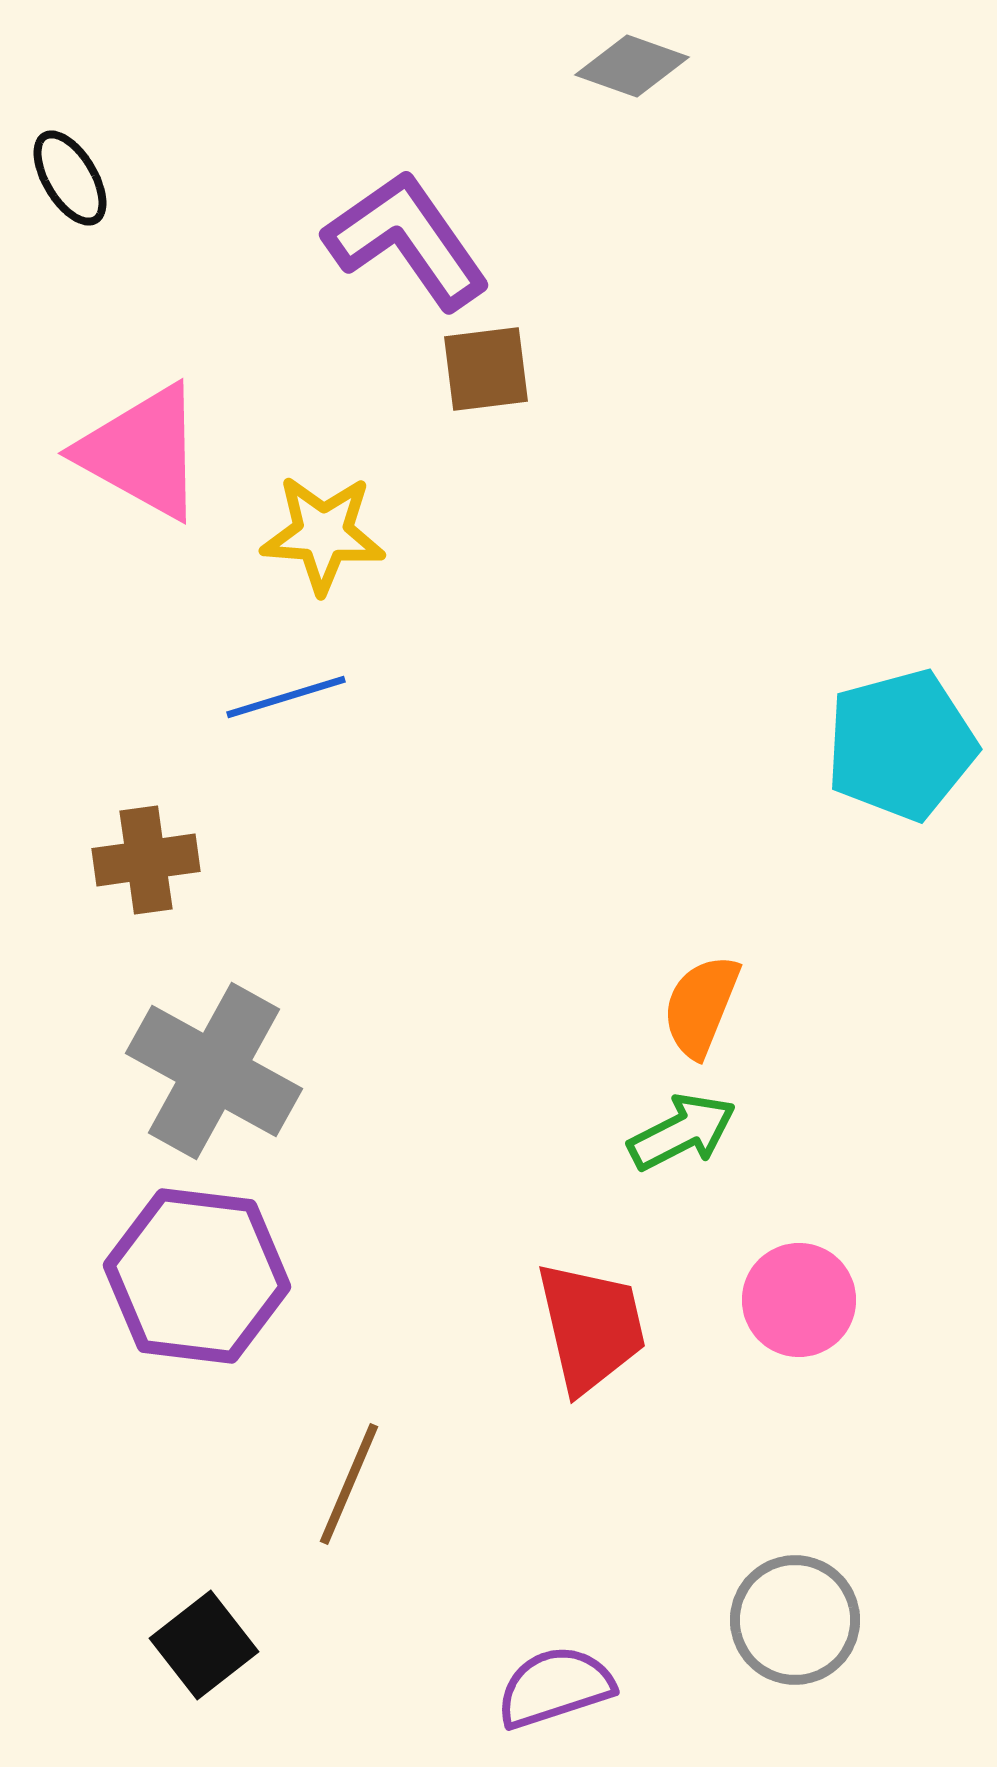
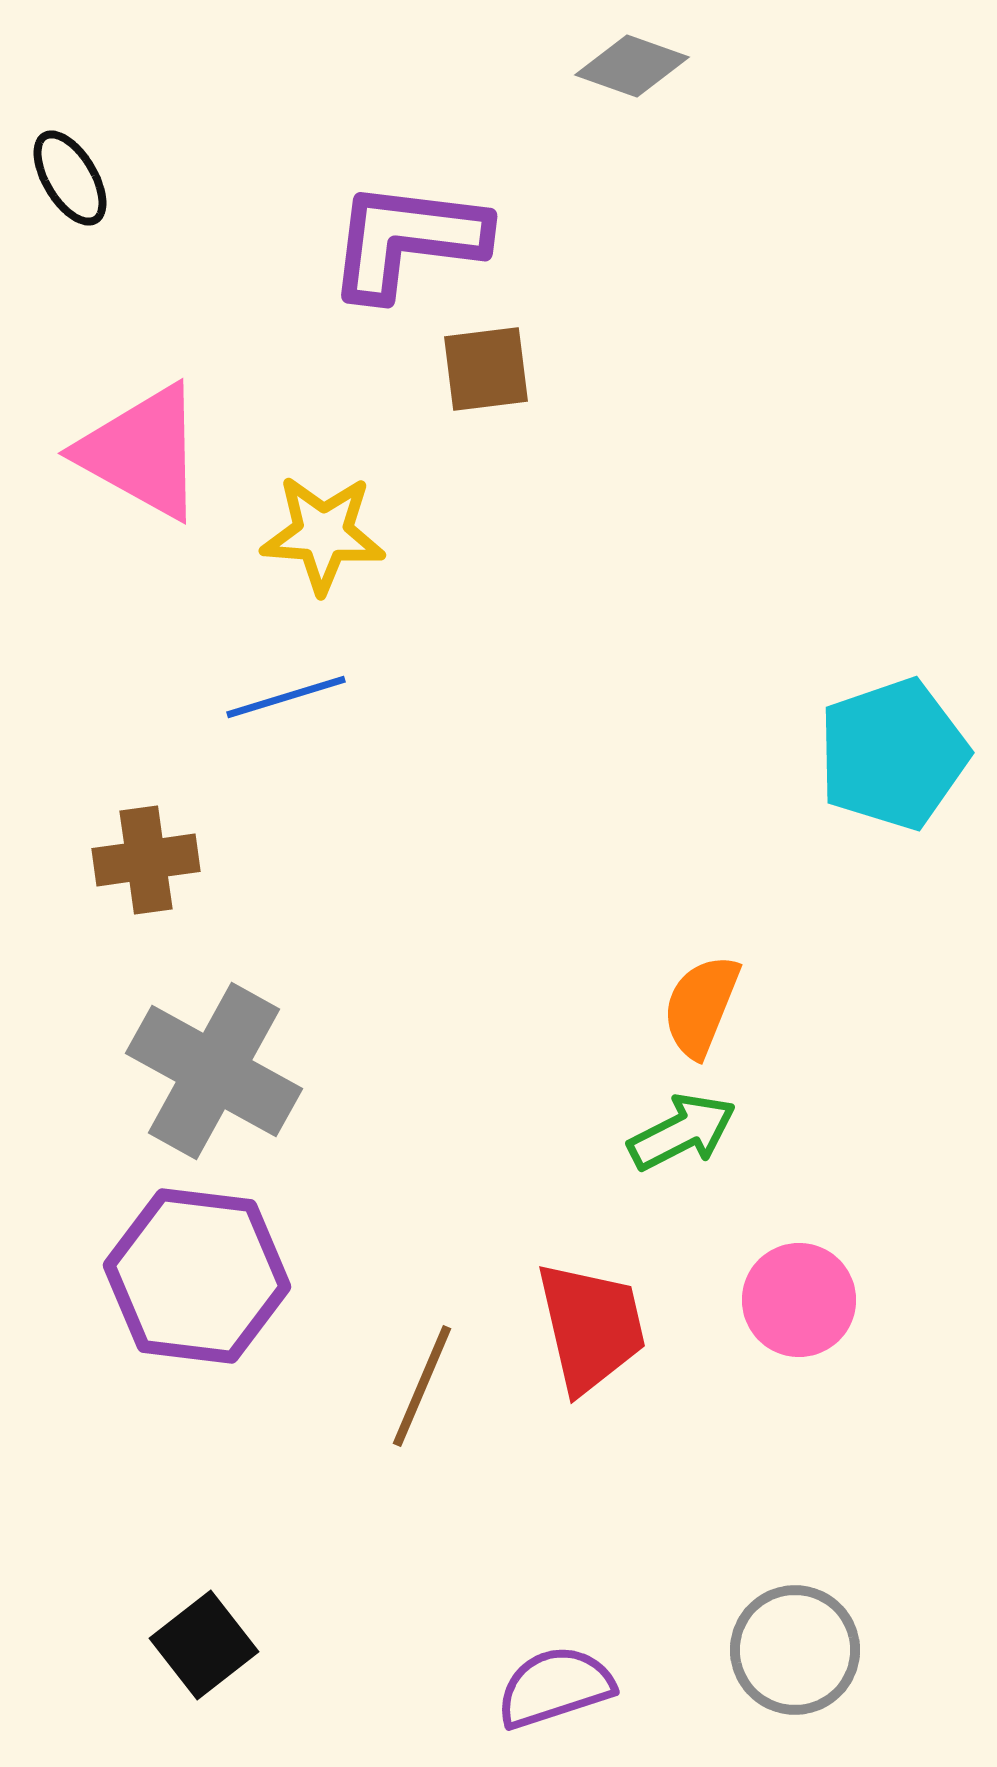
purple L-shape: rotated 48 degrees counterclockwise
cyan pentagon: moved 8 px left, 9 px down; rotated 4 degrees counterclockwise
brown line: moved 73 px right, 98 px up
gray circle: moved 30 px down
